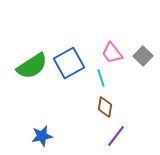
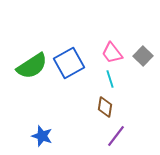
cyan line: moved 9 px right, 1 px down
blue star: rotated 30 degrees clockwise
